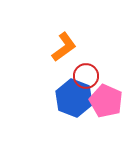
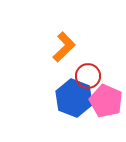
orange L-shape: rotated 8 degrees counterclockwise
red circle: moved 2 px right
